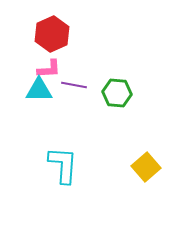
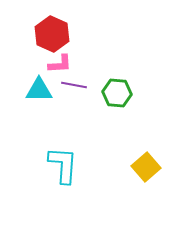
red hexagon: rotated 12 degrees counterclockwise
pink L-shape: moved 11 px right, 5 px up
